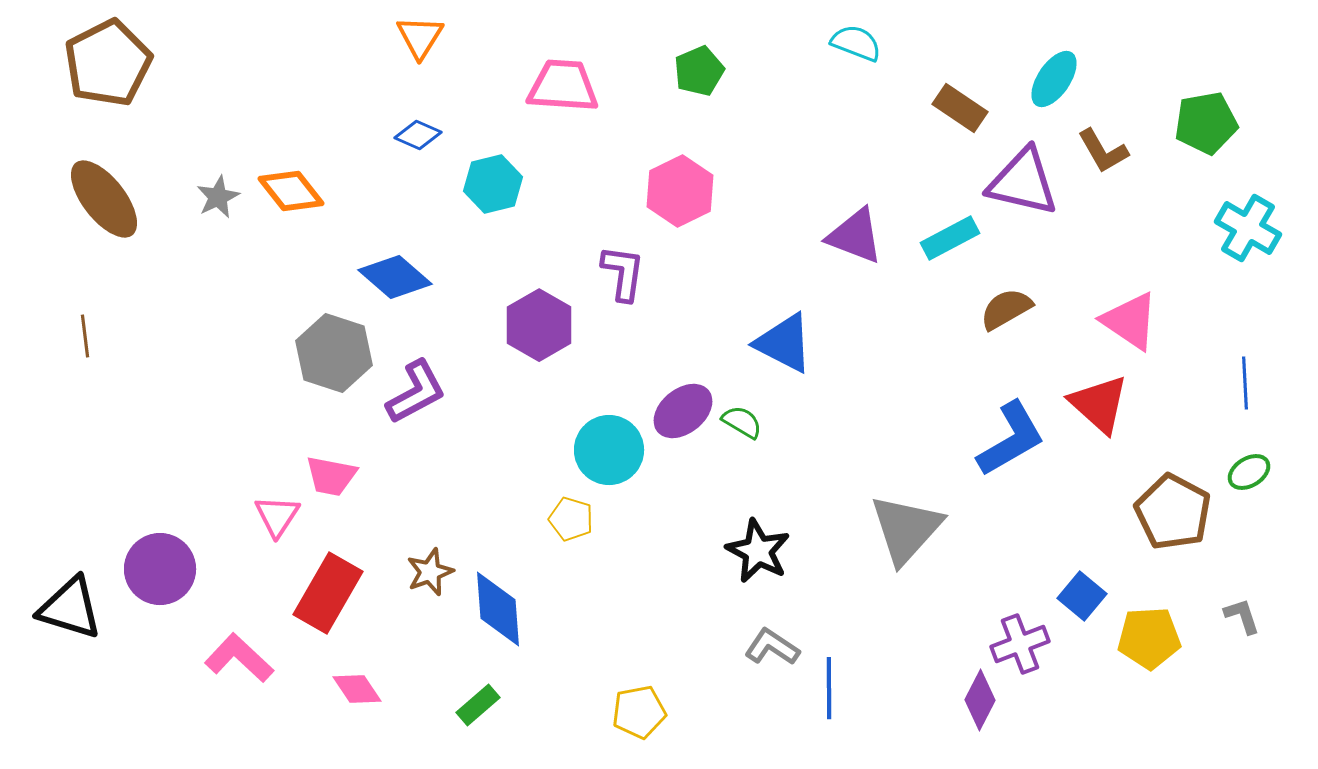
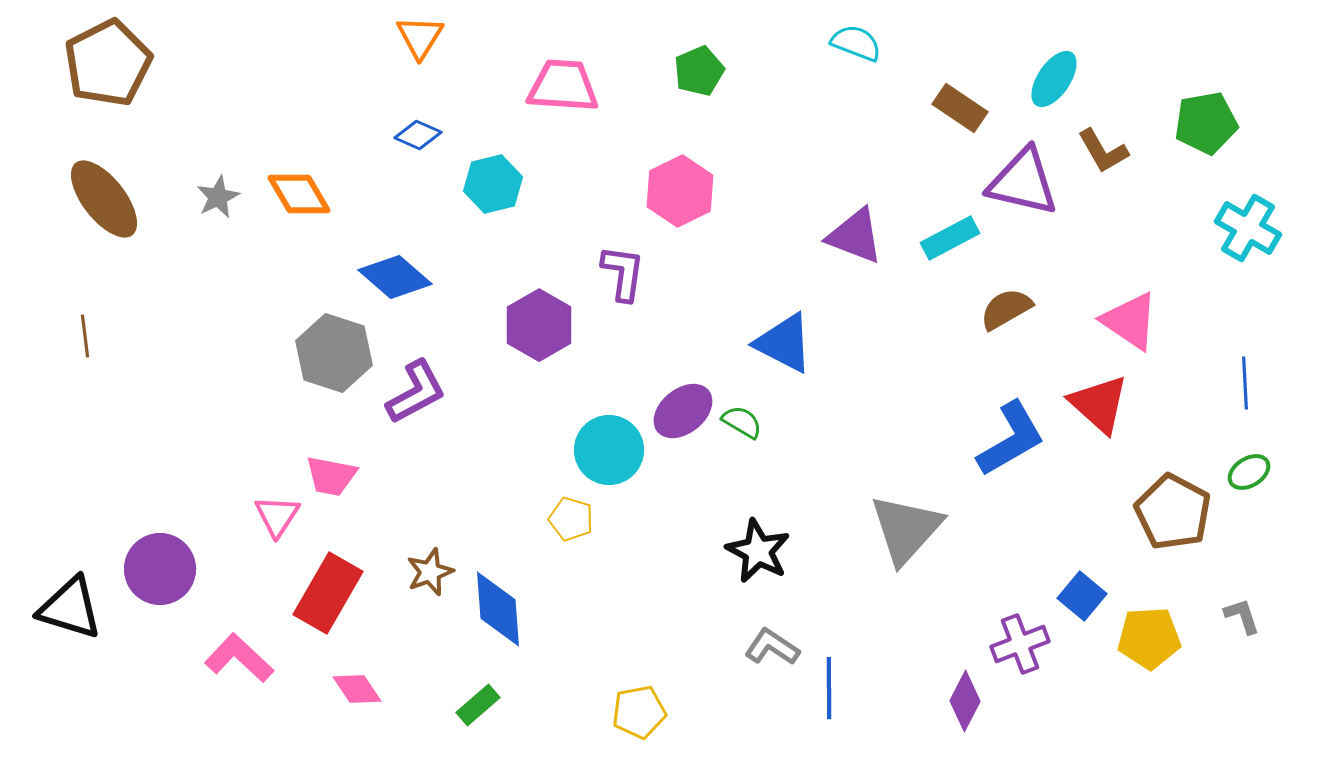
orange diamond at (291, 191): moved 8 px right, 3 px down; rotated 8 degrees clockwise
purple diamond at (980, 700): moved 15 px left, 1 px down
